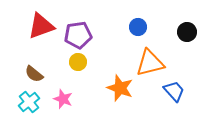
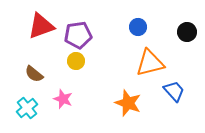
yellow circle: moved 2 px left, 1 px up
orange star: moved 8 px right, 15 px down
cyan cross: moved 2 px left, 6 px down
